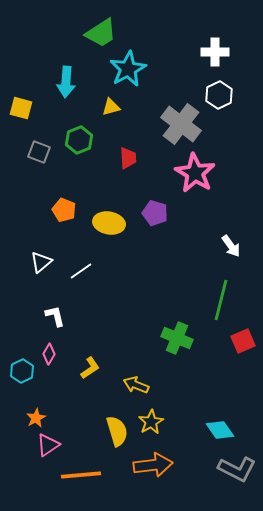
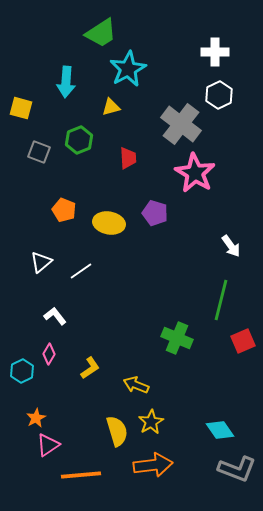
white L-shape: rotated 25 degrees counterclockwise
gray L-shape: rotated 6 degrees counterclockwise
